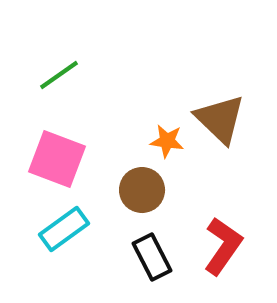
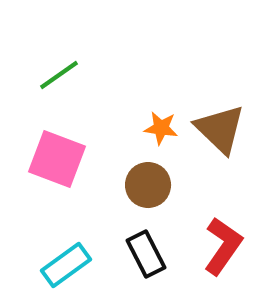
brown triangle: moved 10 px down
orange star: moved 6 px left, 13 px up
brown circle: moved 6 px right, 5 px up
cyan rectangle: moved 2 px right, 36 px down
black rectangle: moved 6 px left, 3 px up
